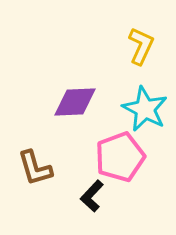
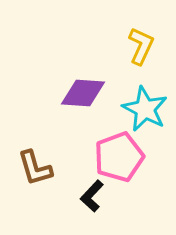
purple diamond: moved 8 px right, 9 px up; rotated 6 degrees clockwise
pink pentagon: moved 1 px left
